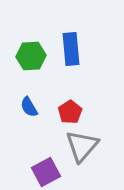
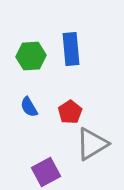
gray triangle: moved 10 px right, 2 px up; rotated 18 degrees clockwise
